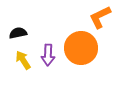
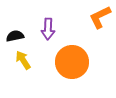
black semicircle: moved 3 px left, 3 px down
orange circle: moved 9 px left, 14 px down
purple arrow: moved 26 px up
